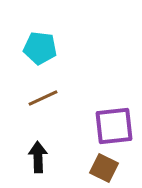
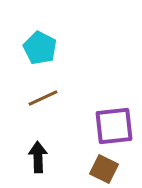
cyan pentagon: rotated 20 degrees clockwise
brown square: moved 1 px down
